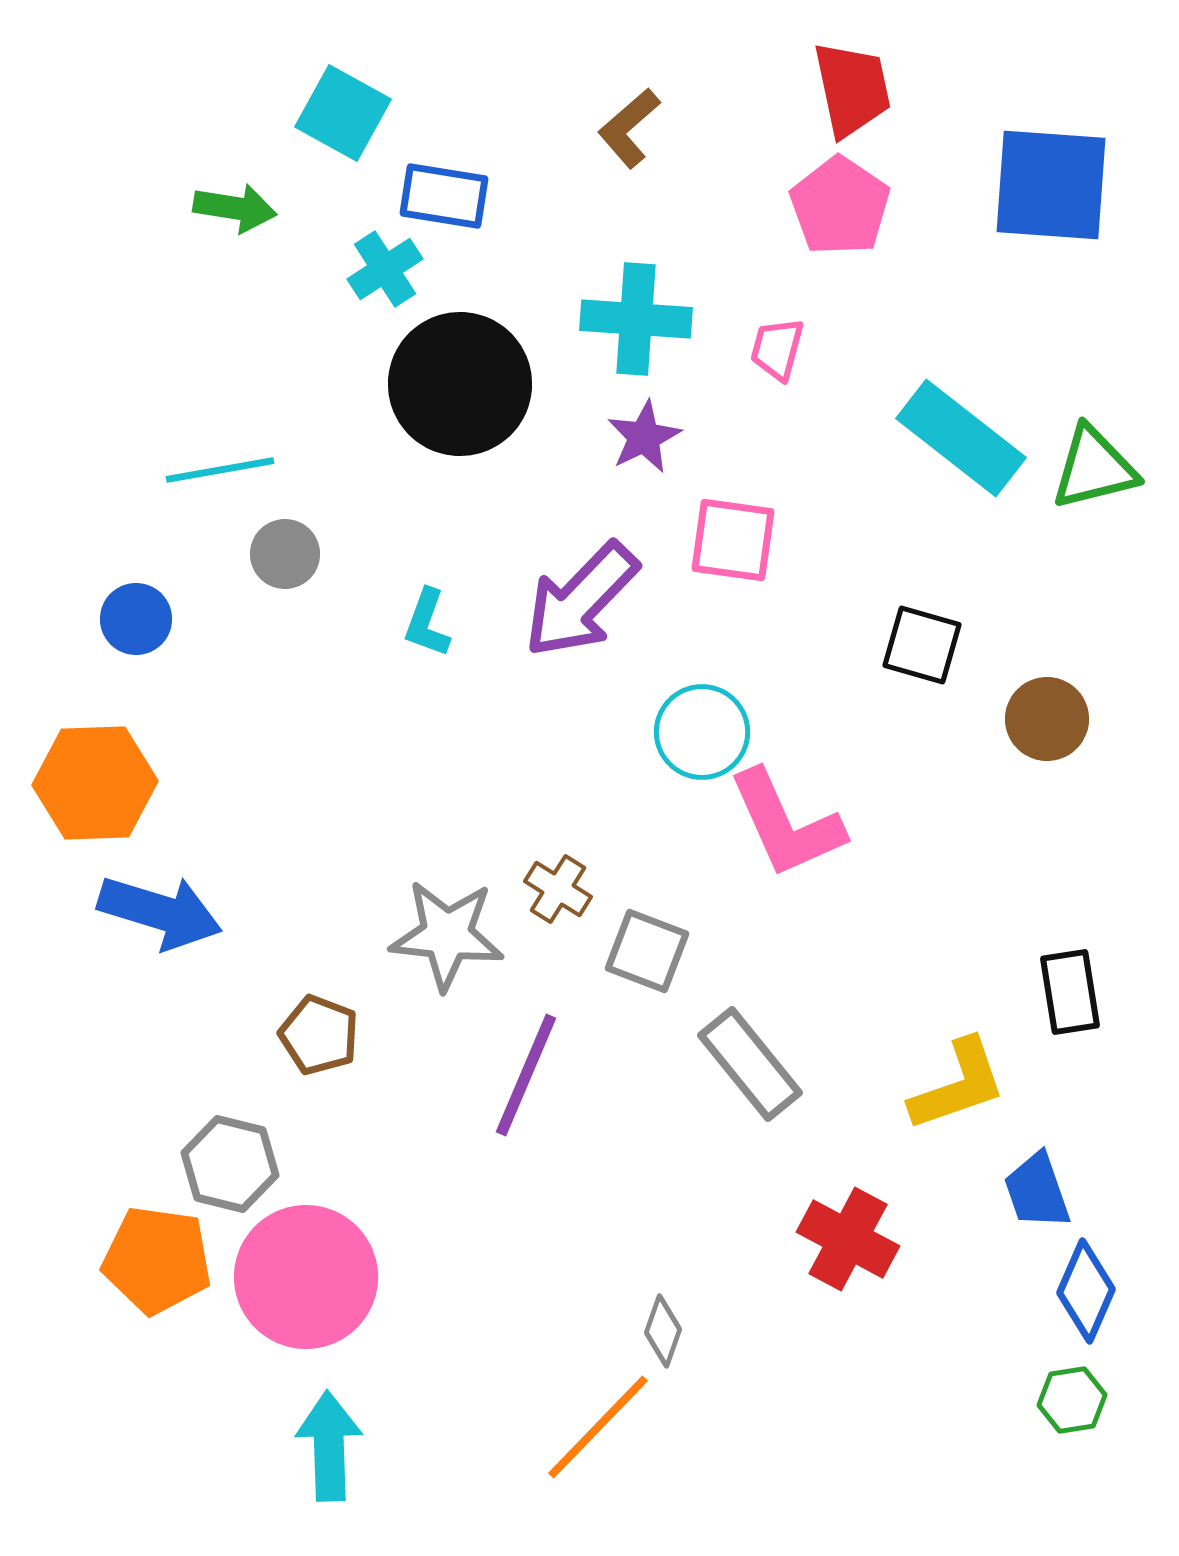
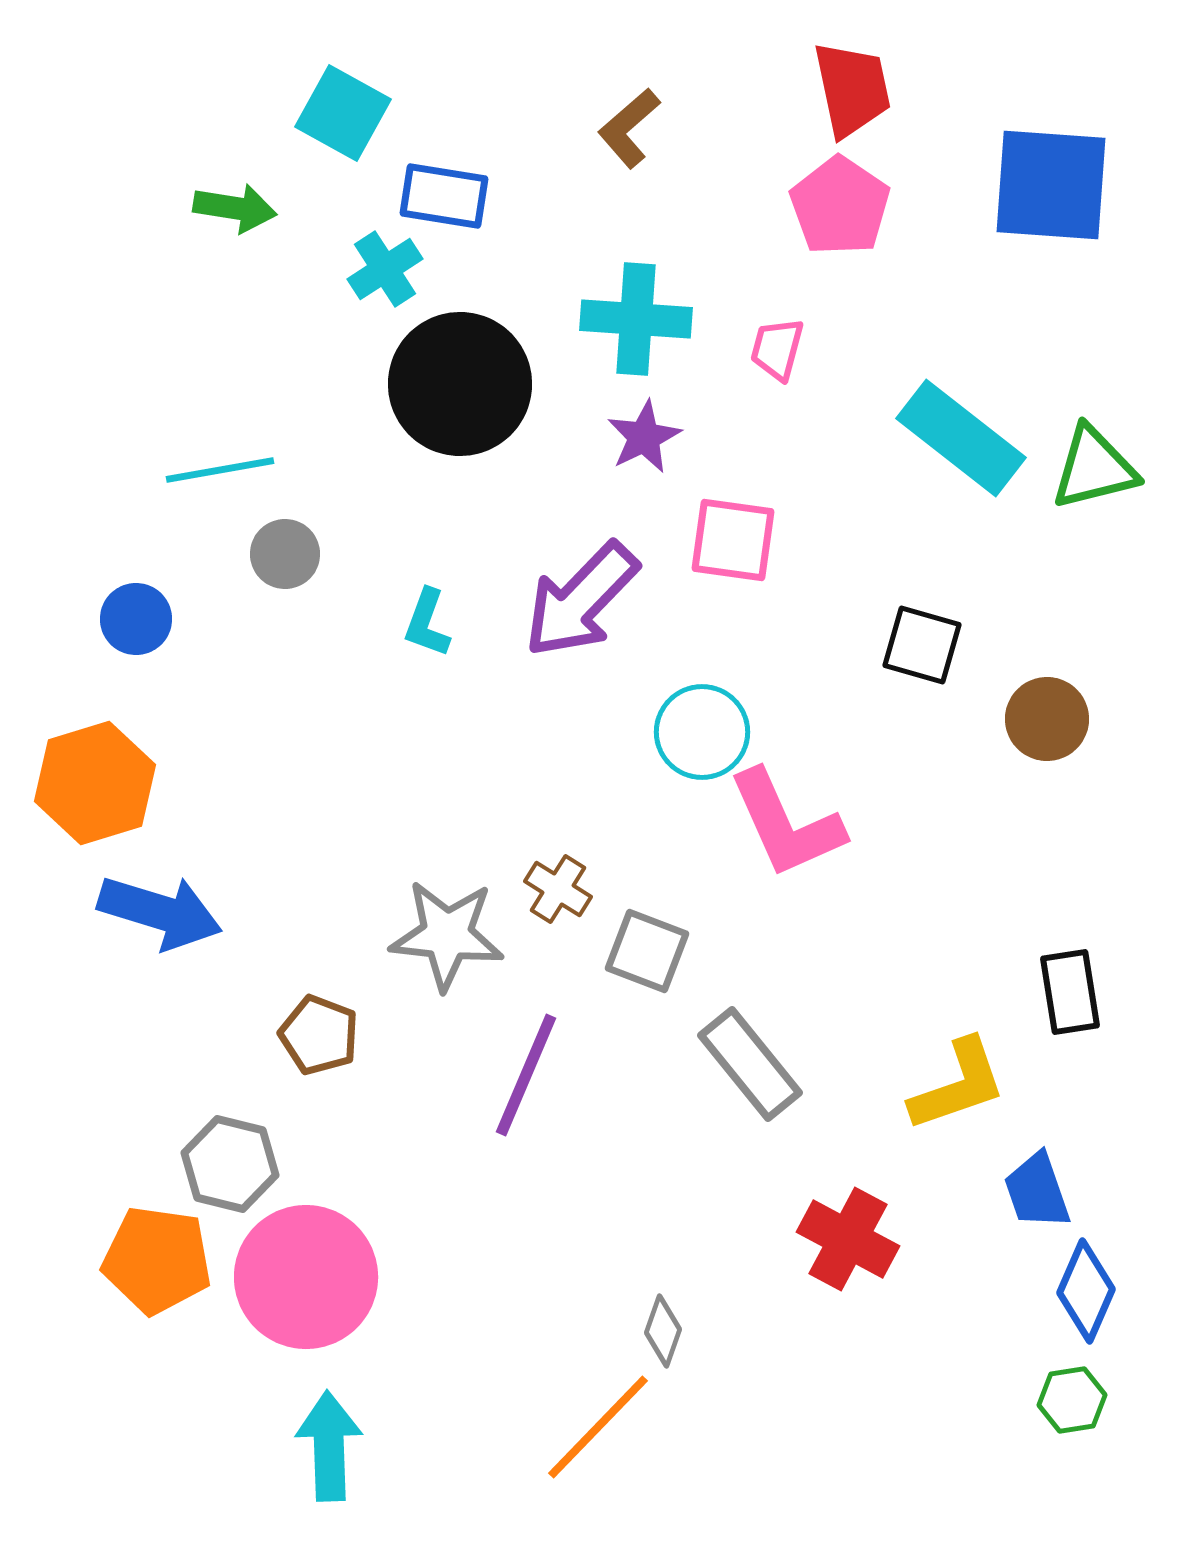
orange hexagon at (95, 783): rotated 15 degrees counterclockwise
